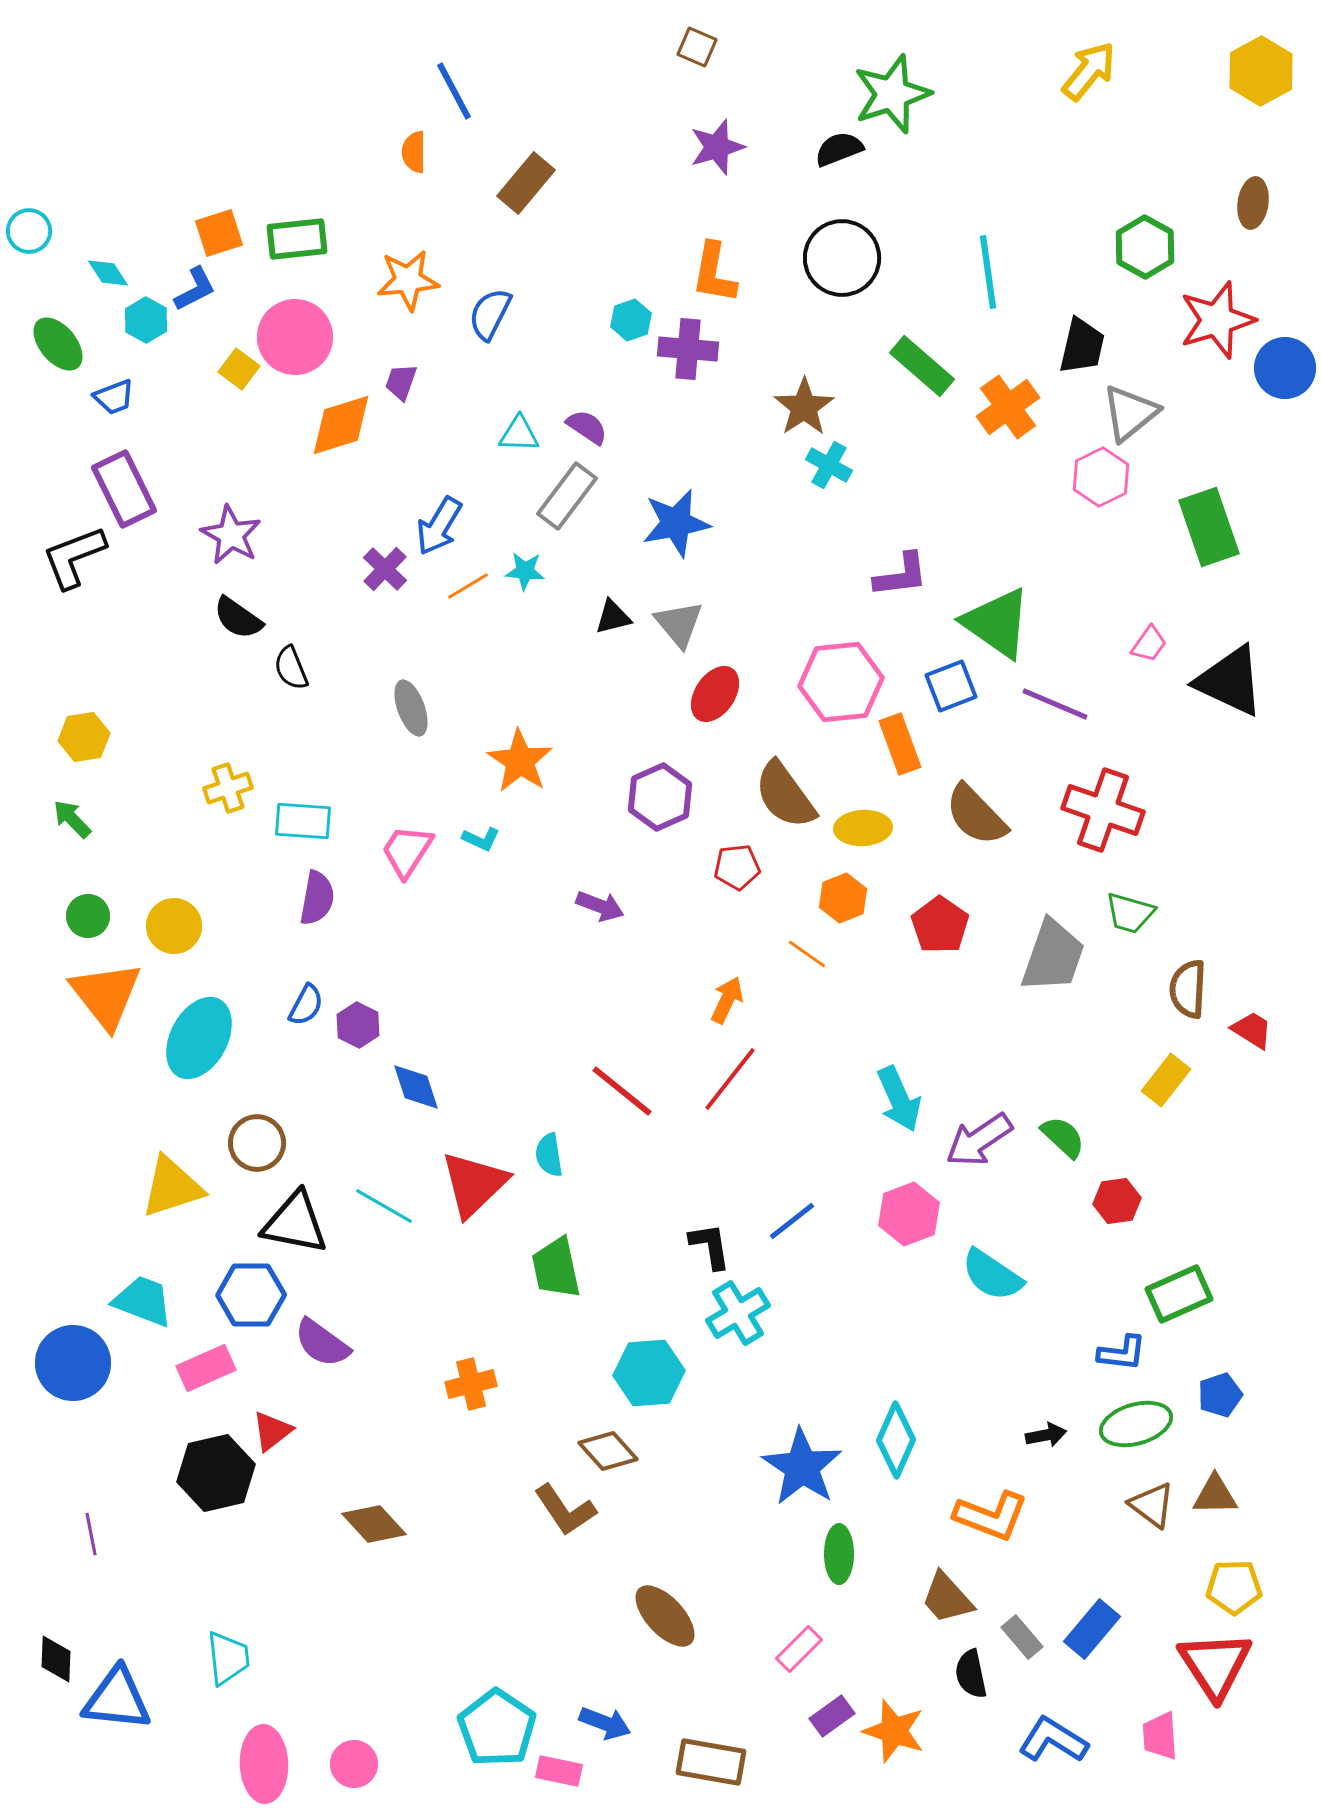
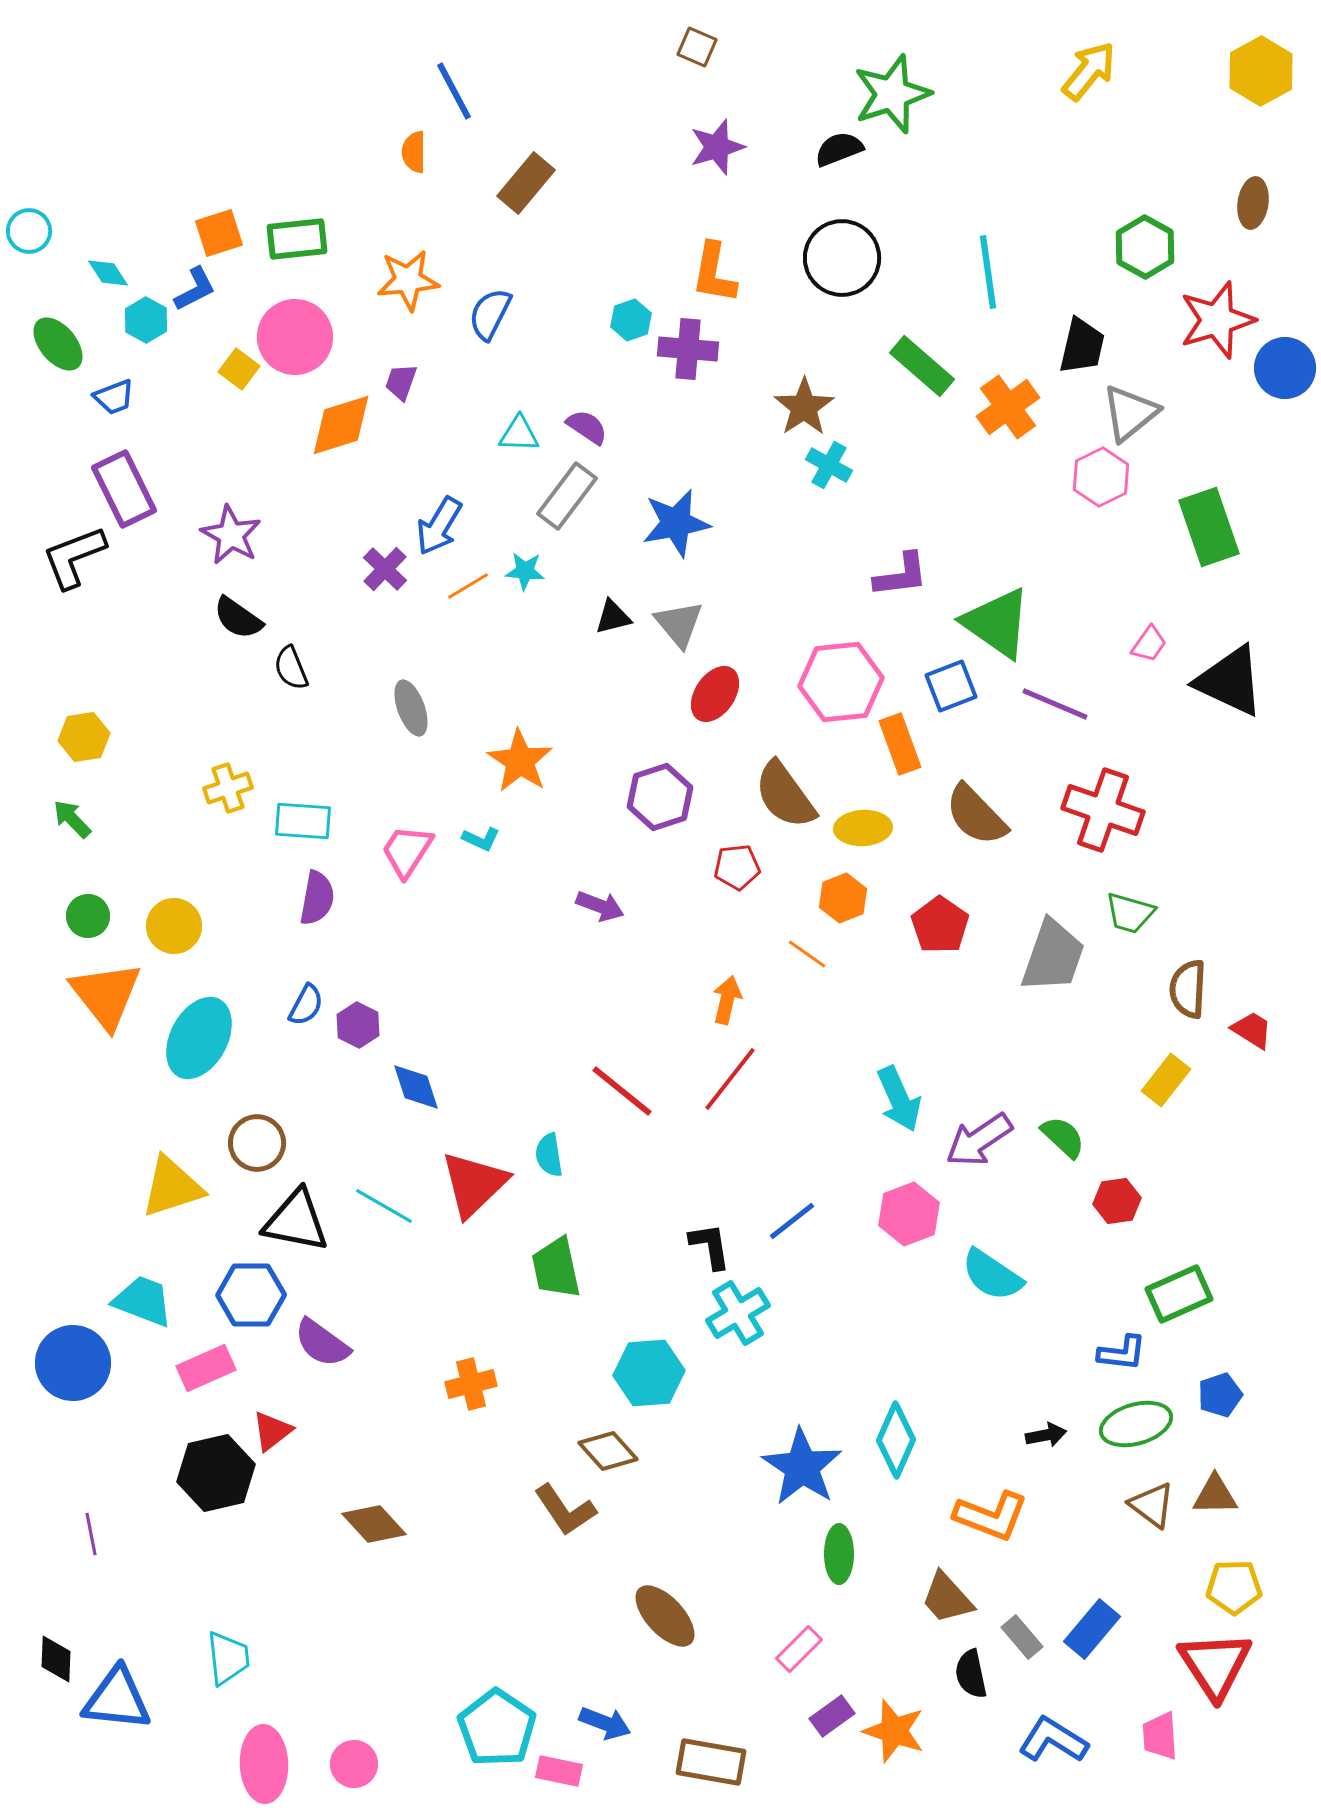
purple hexagon at (660, 797): rotated 6 degrees clockwise
orange arrow at (727, 1000): rotated 12 degrees counterclockwise
black triangle at (295, 1223): moved 1 px right, 2 px up
